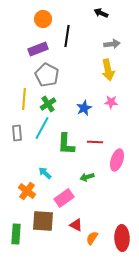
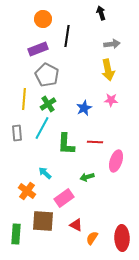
black arrow: rotated 48 degrees clockwise
pink star: moved 2 px up
pink ellipse: moved 1 px left, 1 px down
